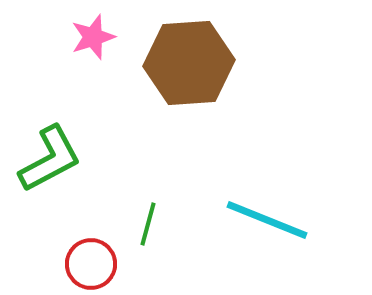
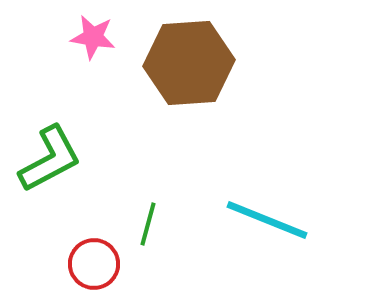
pink star: rotated 27 degrees clockwise
red circle: moved 3 px right
